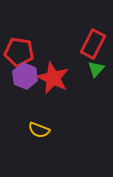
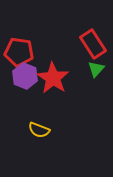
red rectangle: rotated 60 degrees counterclockwise
red star: rotated 8 degrees clockwise
